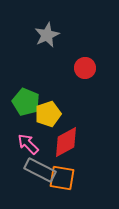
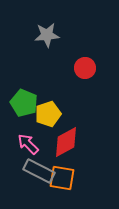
gray star: rotated 20 degrees clockwise
green pentagon: moved 2 px left, 1 px down
gray rectangle: moved 1 px left, 1 px down
